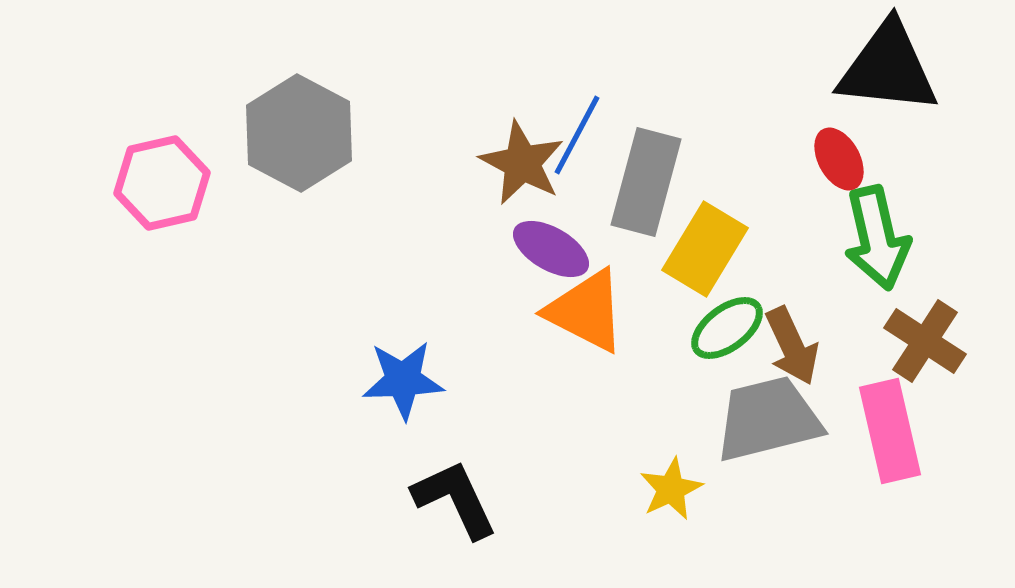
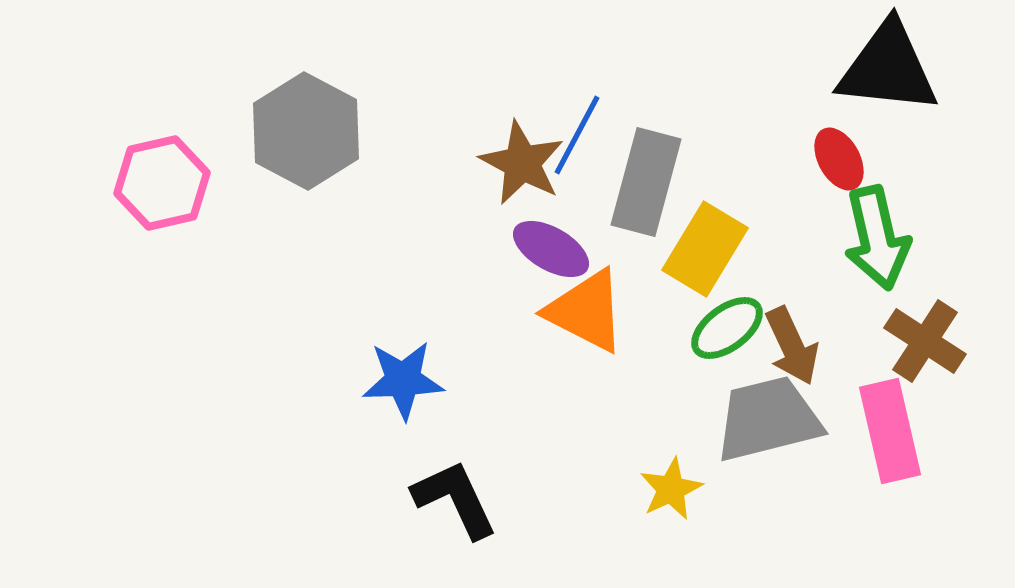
gray hexagon: moved 7 px right, 2 px up
